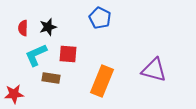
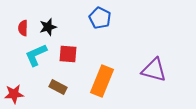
brown rectangle: moved 7 px right, 9 px down; rotated 18 degrees clockwise
